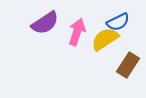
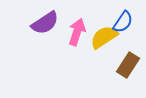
blue semicircle: moved 5 px right; rotated 30 degrees counterclockwise
yellow semicircle: moved 1 px left, 2 px up
